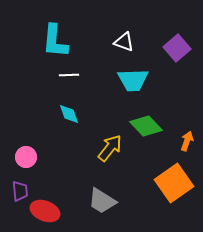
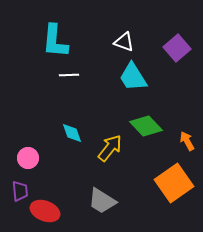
cyan trapezoid: moved 3 px up; rotated 60 degrees clockwise
cyan diamond: moved 3 px right, 19 px down
orange arrow: rotated 48 degrees counterclockwise
pink circle: moved 2 px right, 1 px down
